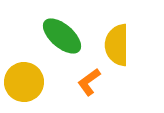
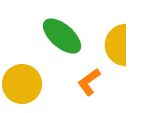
yellow circle: moved 2 px left, 2 px down
